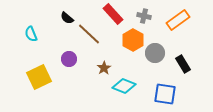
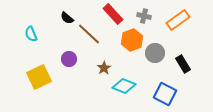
orange hexagon: moved 1 px left; rotated 10 degrees clockwise
blue square: rotated 20 degrees clockwise
